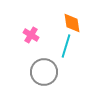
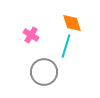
orange diamond: rotated 10 degrees counterclockwise
